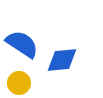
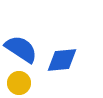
blue semicircle: moved 1 px left, 5 px down
